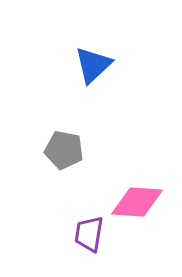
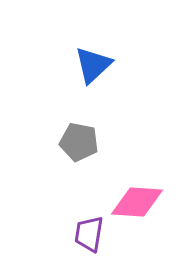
gray pentagon: moved 15 px right, 8 px up
